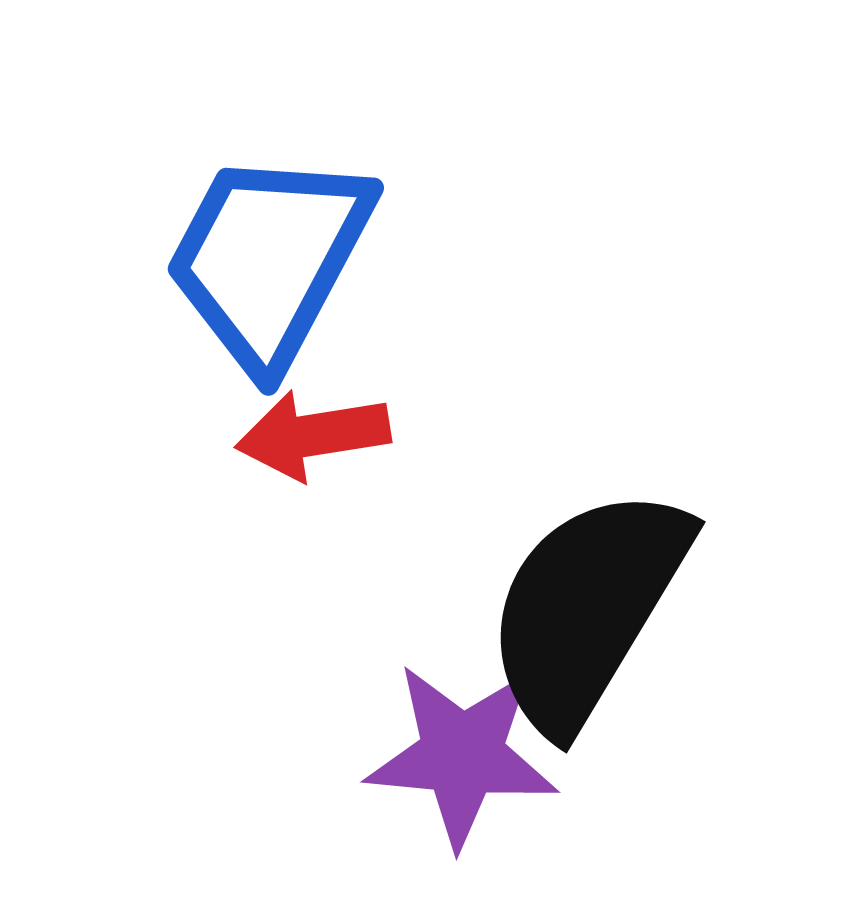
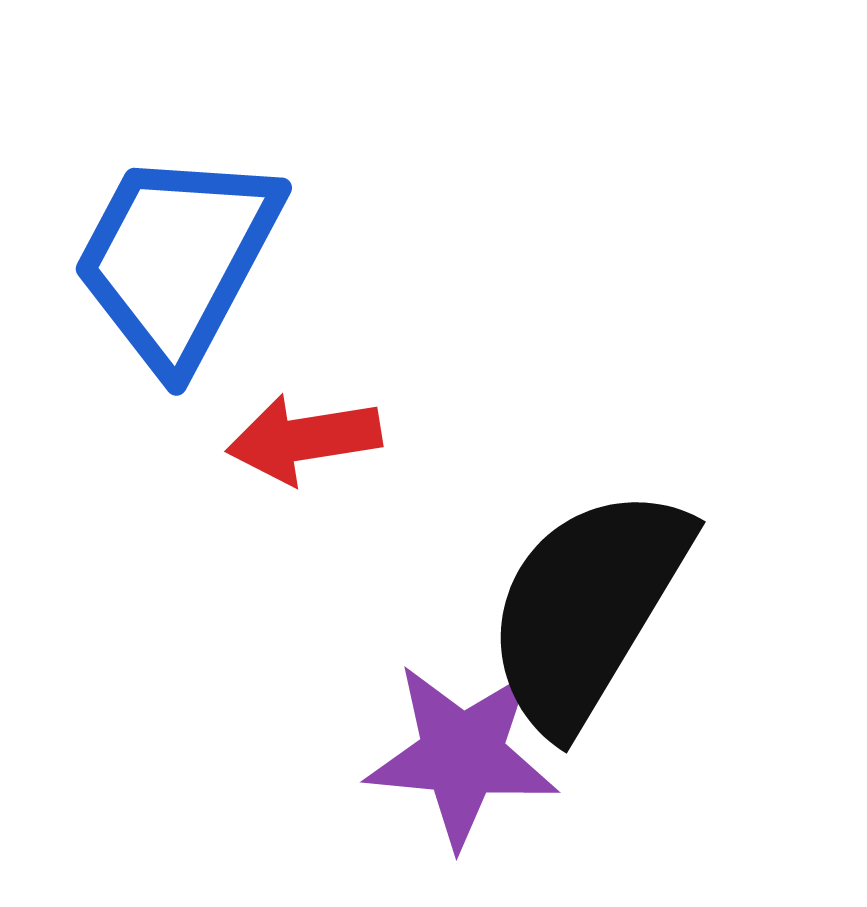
blue trapezoid: moved 92 px left
red arrow: moved 9 px left, 4 px down
